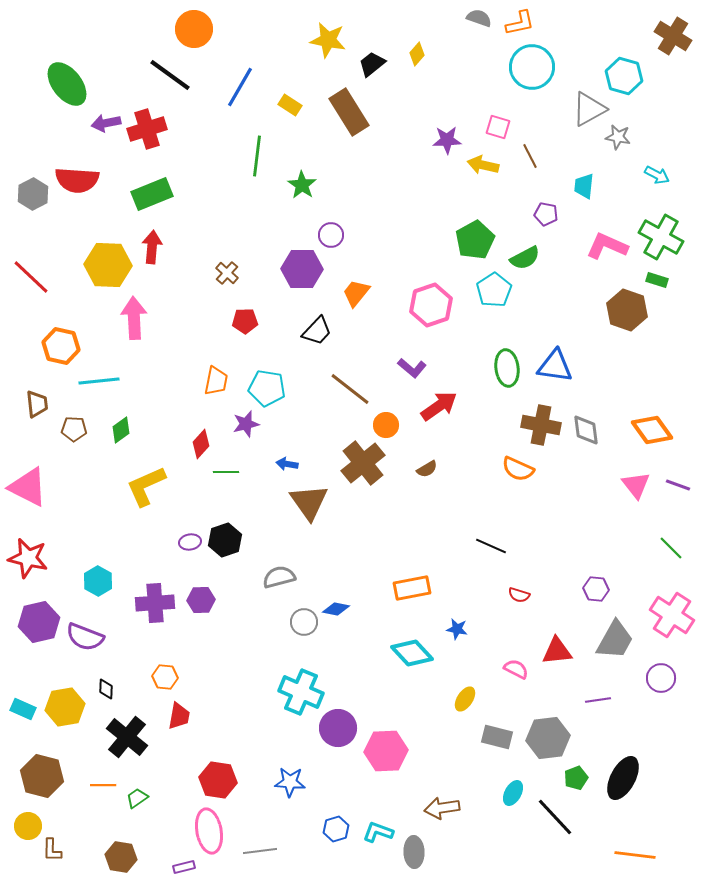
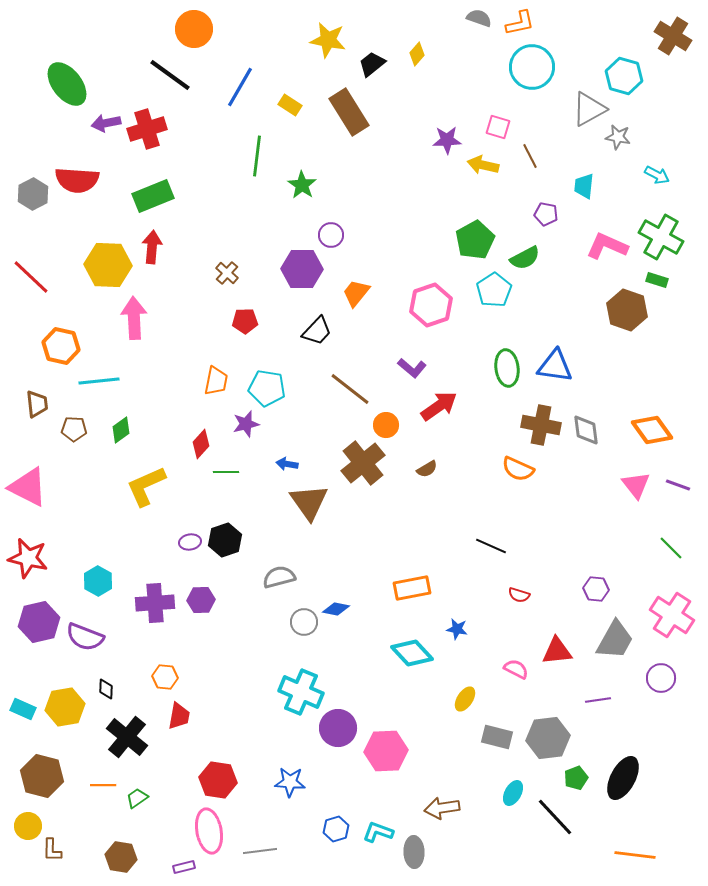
green rectangle at (152, 194): moved 1 px right, 2 px down
